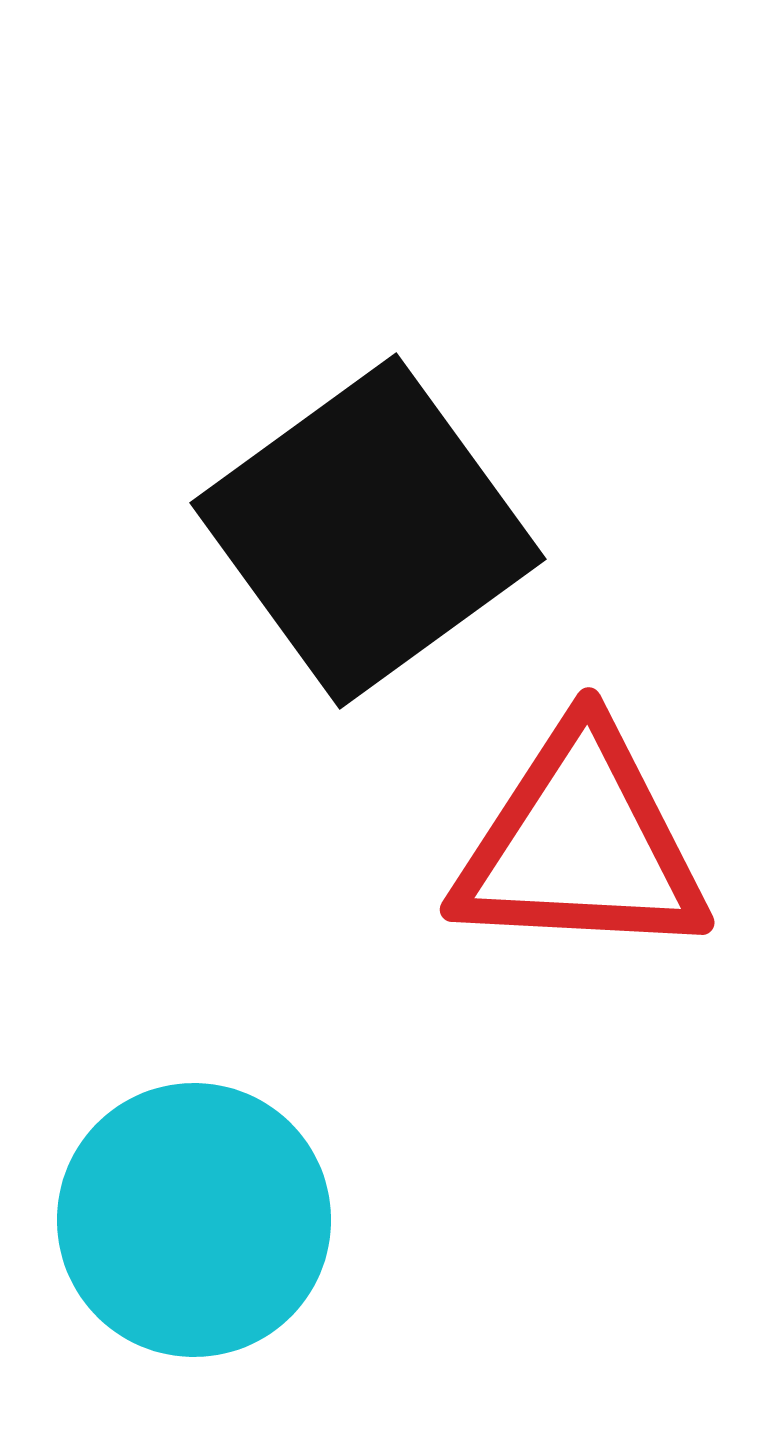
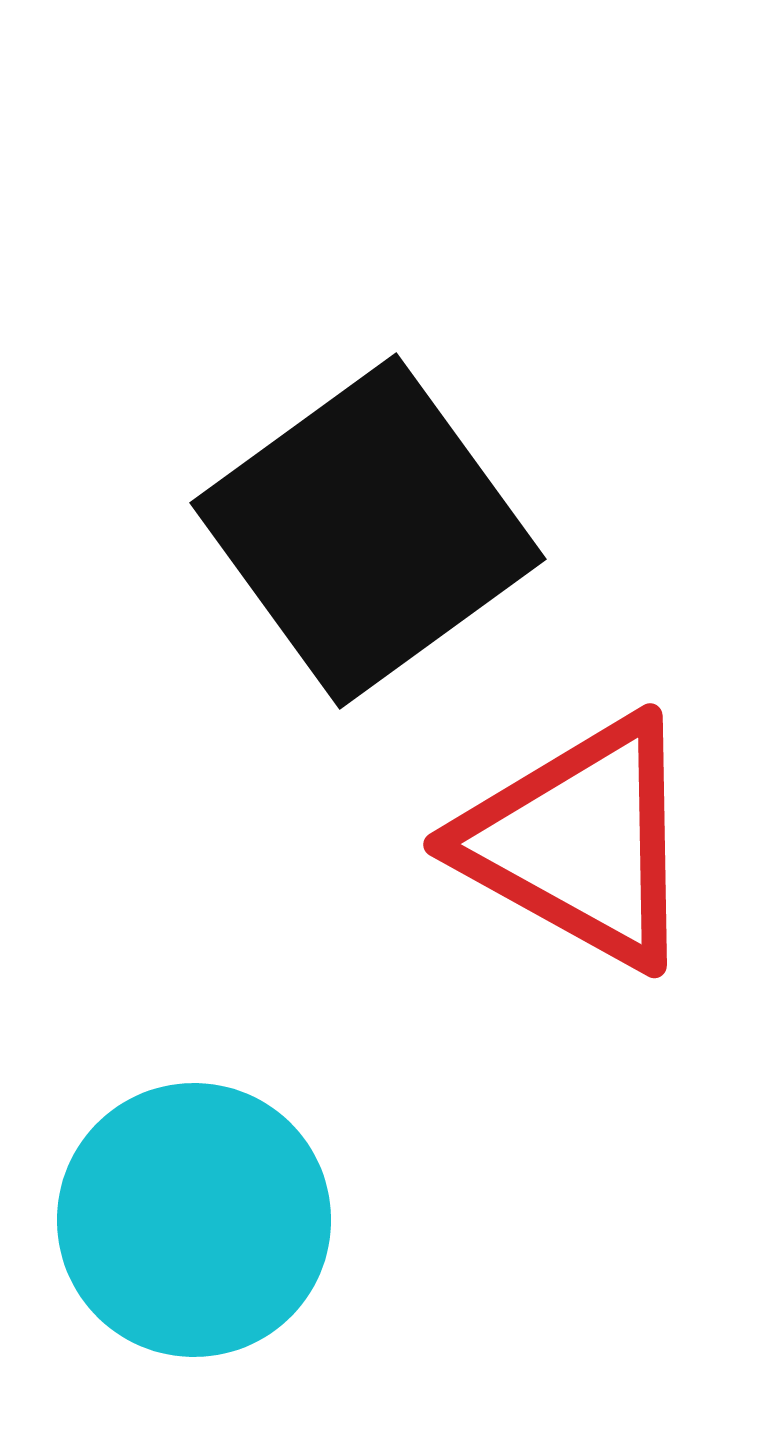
red triangle: moved 1 px left, 2 px up; rotated 26 degrees clockwise
